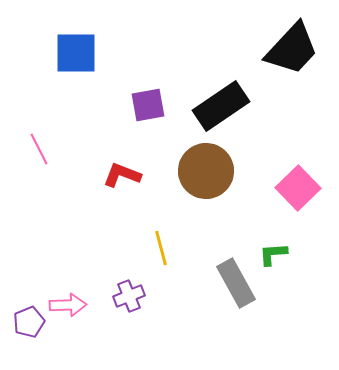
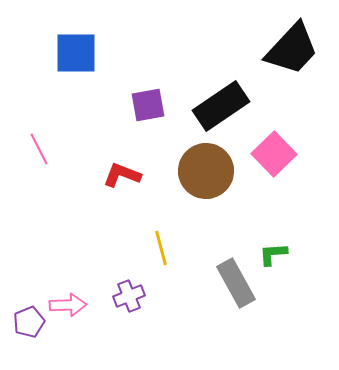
pink square: moved 24 px left, 34 px up
